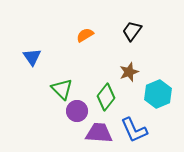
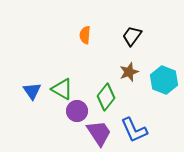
black trapezoid: moved 5 px down
orange semicircle: rotated 54 degrees counterclockwise
blue triangle: moved 34 px down
green triangle: rotated 15 degrees counterclockwise
cyan hexagon: moved 6 px right, 14 px up; rotated 16 degrees counterclockwise
purple trapezoid: rotated 52 degrees clockwise
